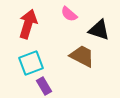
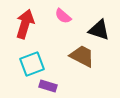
pink semicircle: moved 6 px left, 2 px down
red arrow: moved 3 px left
cyan square: moved 1 px right, 1 px down
purple rectangle: moved 4 px right; rotated 42 degrees counterclockwise
